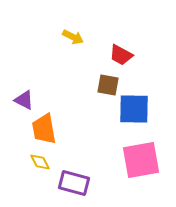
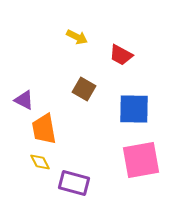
yellow arrow: moved 4 px right
brown square: moved 24 px left, 4 px down; rotated 20 degrees clockwise
